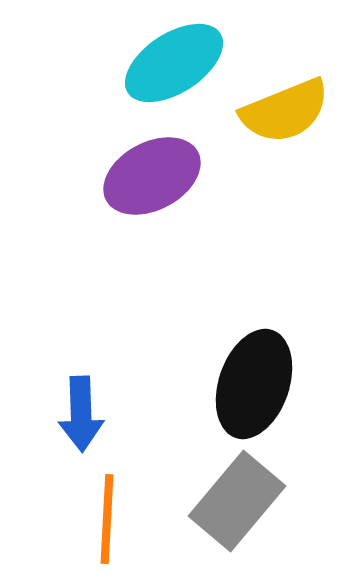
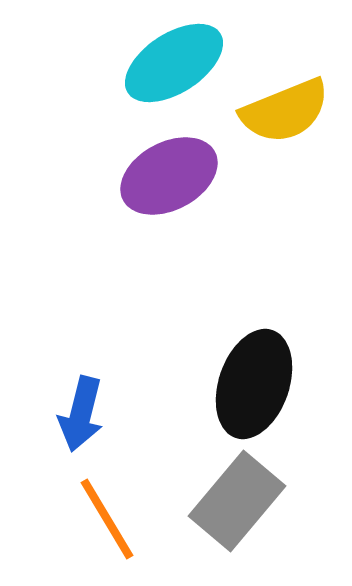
purple ellipse: moved 17 px right
blue arrow: rotated 16 degrees clockwise
orange line: rotated 34 degrees counterclockwise
